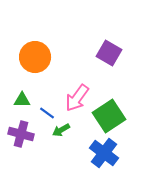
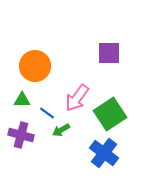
purple square: rotated 30 degrees counterclockwise
orange circle: moved 9 px down
green square: moved 1 px right, 2 px up
purple cross: moved 1 px down
